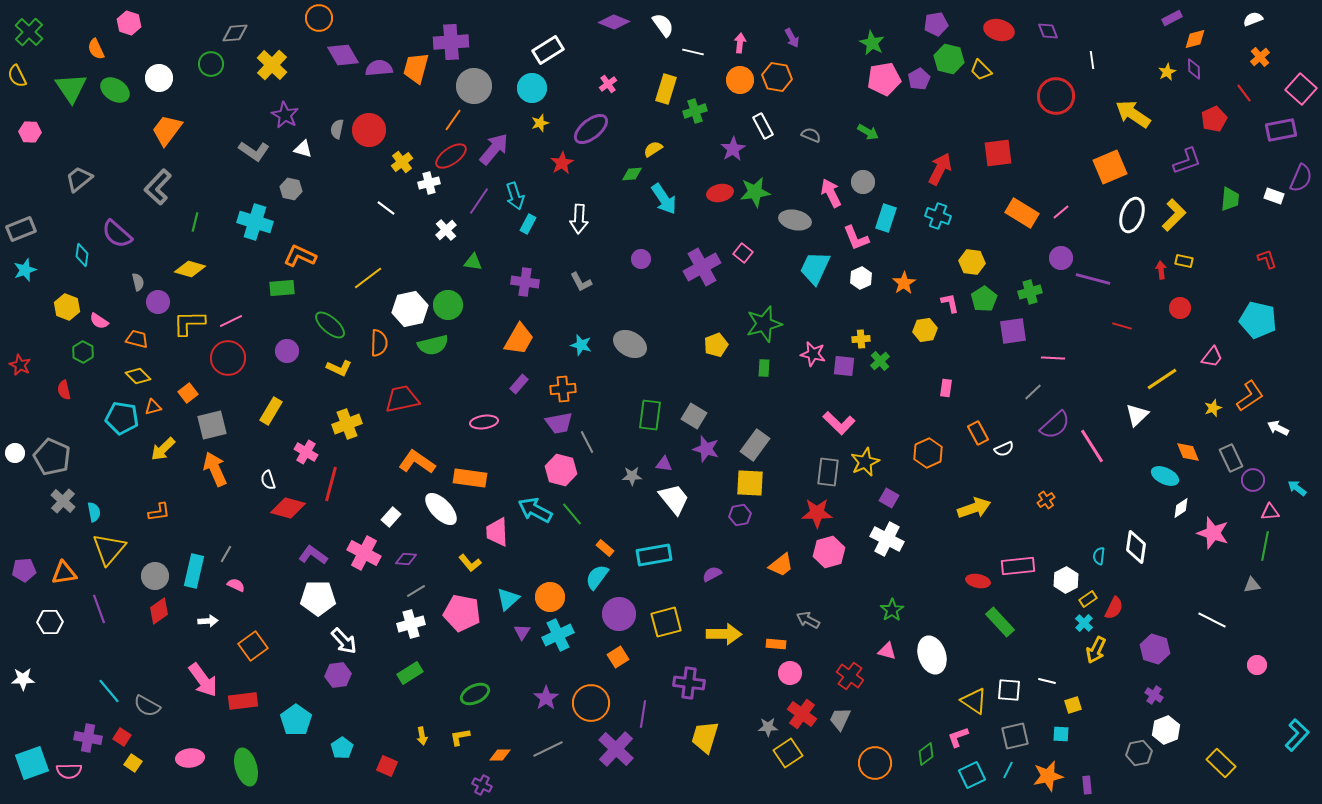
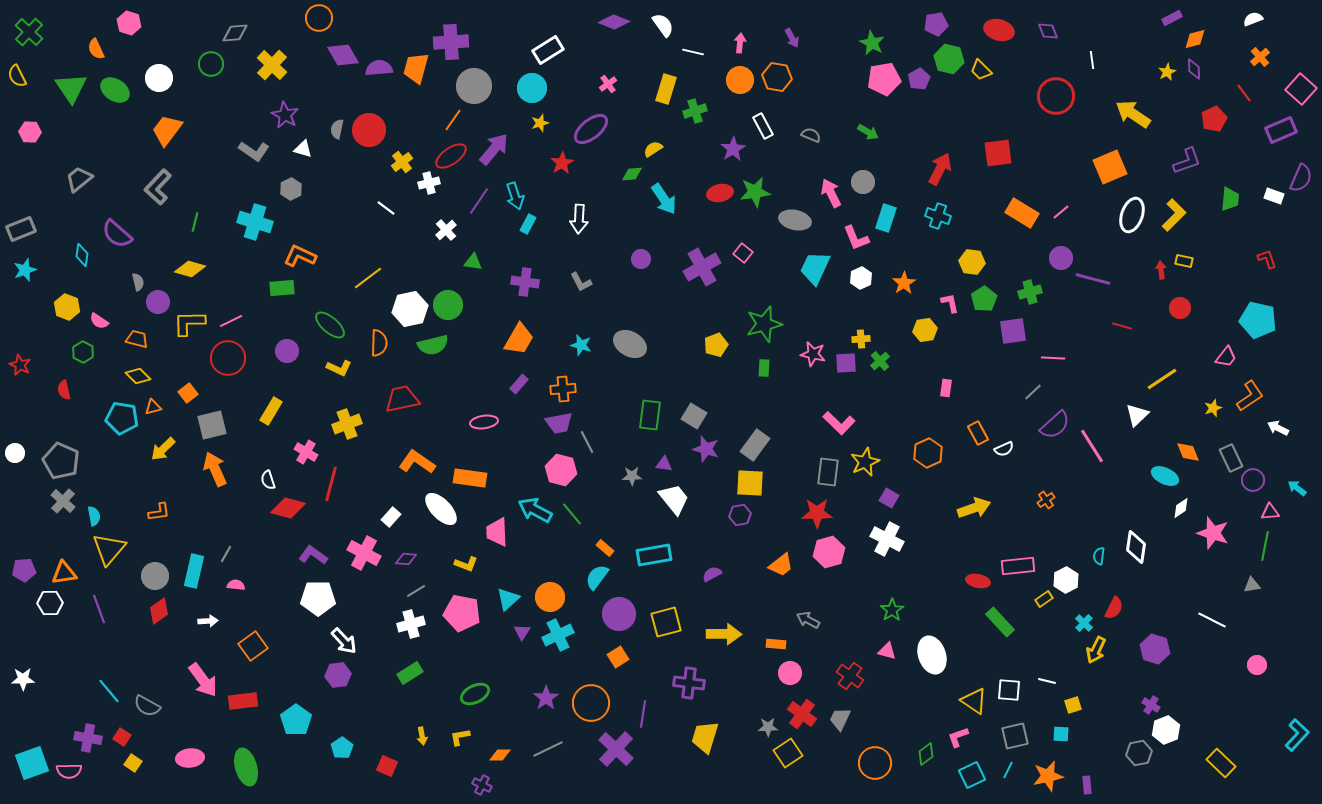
purple rectangle at (1281, 130): rotated 12 degrees counterclockwise
gray hexagon at (291, 189): rotated 20 degrees clockwise
pink trapezoid at (1212, 357): moved 14 px right
purple square at (844, 366): moved 2 px right, 3 px up; rotated 10 degrees counterclockwise
gray pentagon at (52, 457): moved 9 px right, 4 px down
cyan semicircle at (94, 512): moved 4 px down
yellow L-shape at (470, 563): moved 4 px left, 1 px down; rotated 30 degrees counterclockwise
pink semicircle at (236, 585): rotated 18 degrees counterclockwise
yellow rectangle at (1088, 599): moved 44 px left
white hexagon at (50, 622): moved 19 px up
purple cross at (1154, 695): moved 3 px left, 10 px down
